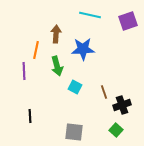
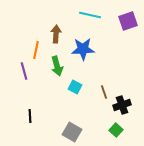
purple line: rotated 12 degrees counterclockwise
gray square: moved 2 px left; rotated 24 degrees clockwise
